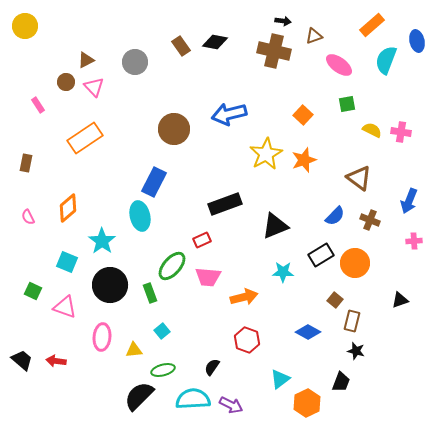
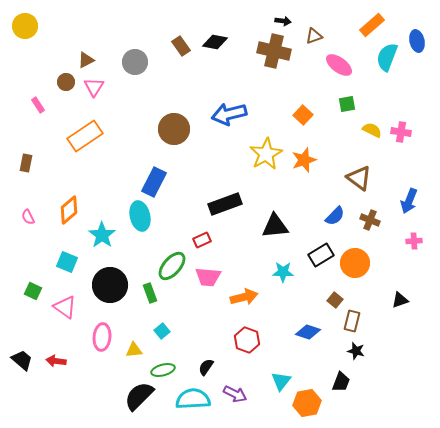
cyan semicircle at (386, 60): moved 1 px right, 3 px up
pink triangle at (94, 87): rotated 15 degrees clockwise
orange rectangle at (85, 138): moved 2 px up
orange diamond at (68, 208): moved 1 px right, 2 px down
black triangle at (275, 226): rotated 16 degrees clockwise
cyan star at (102, 241): moved 6 px up
pink triangle at (65, 307): rotated 15 degrees clockwise
blue diamond at (308, 332): rotated 10 degrees counterclockwise
black semicircle at (212, 367): moved 6 px left
cyan triangle at (280, 379): moved 1 px right, 2 px down; rotated 15 degrees counterclockwise
orange hexagon at (307, 403): rotated 16 degrees clockwise
purple arrow at (231, 405): moved 4 px right, 11 px up
